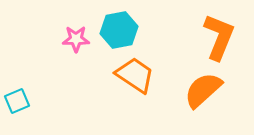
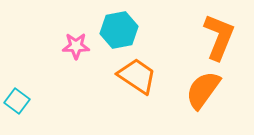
pink star: moved 7 px down
orange trapezoid: moved 2 px right, 1 px down
orange semicircle: rotated 12 degrees counterclockwise
cyan square: rotated 30 degrees counterclockwise
